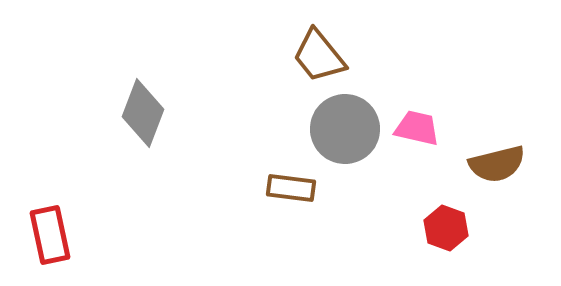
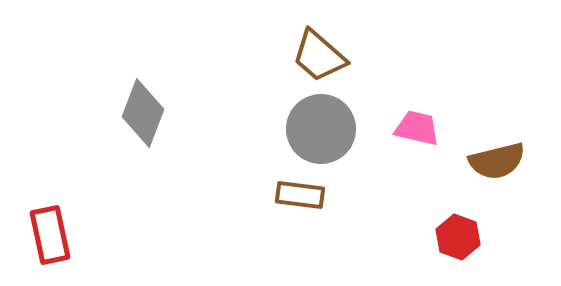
brown trapezoid: rotated 10 degrees counterclockwise
gray circle: moved 24 px left
brown semicircle: moved 3 px up
brown rectangle: moved 9 px right, 7 px down
red hexagon: moved 12 px right, 9 px down
